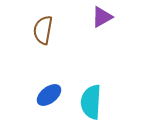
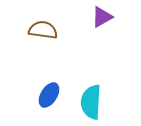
brown semicircle: rotated 88 degrees clockwise
blue ellipse: rotated 20 degrees counterclockwise
